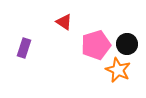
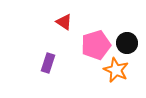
black circle: moved 1 px up
purple rectangle: moved 24 px right, 15 px down
orange star: moved 2 px left
